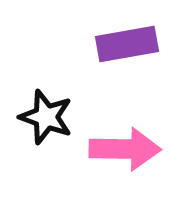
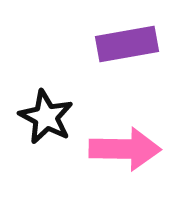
black star: rotated 8 degrees clockwise
